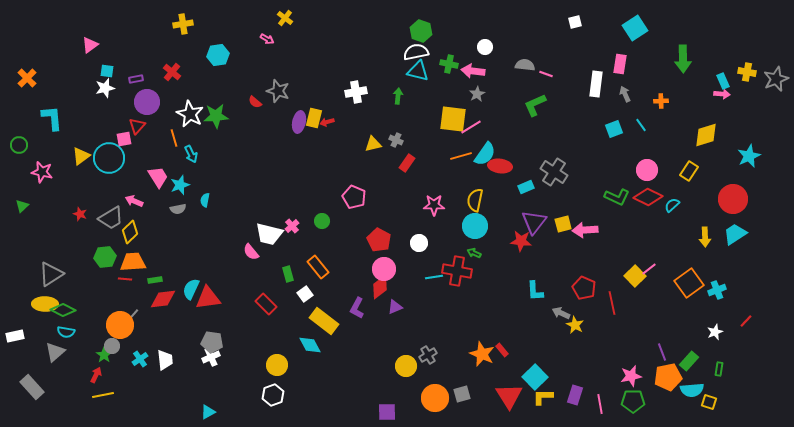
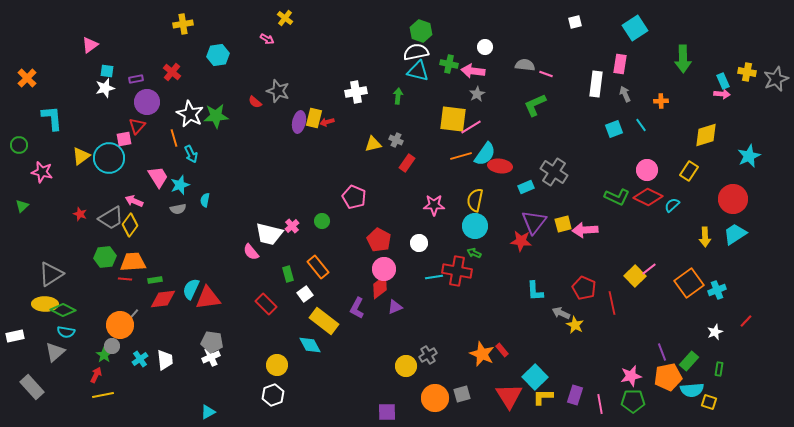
yellow diamond at (130, 232): moved 7 px up; rotated 10 degrees counterclockwise
